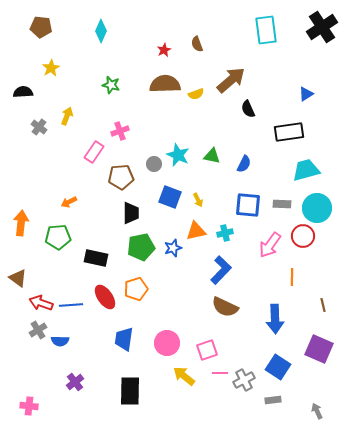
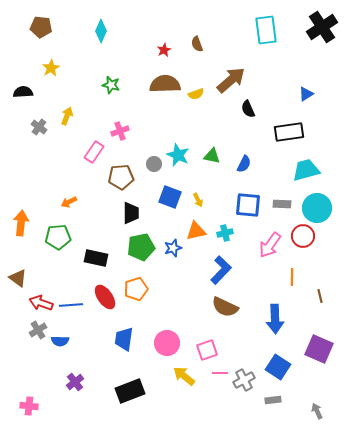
brown line at (323, 305): moved 3 px left, 9 px up
black rectangle at (130, 391): rotated 68 degrees clockwise
